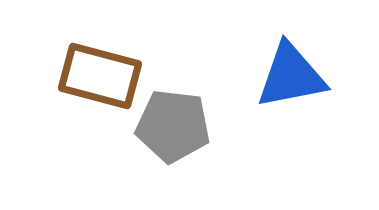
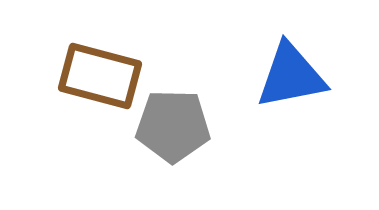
gray pentagon: rotated 6 degrees counterclockwise
